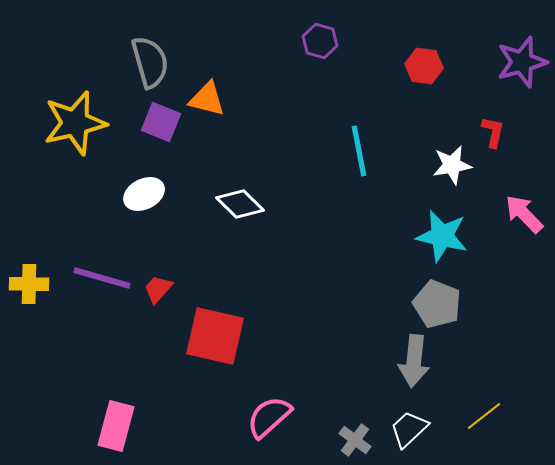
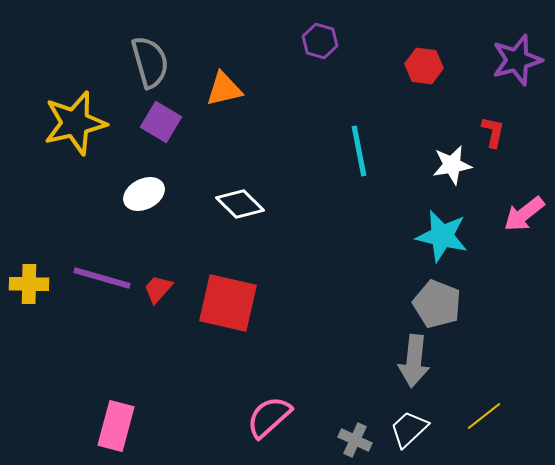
purple star: moved 5 px left, 2 px up
orange triangle: moved 17 px right, 10 px up; rotated 27 degrees counterclockwise
purple square: rotated 9 degrees clockwise
pink arrow: rotated 84 degrees counterclockwise
red square: moved 13 px right, 33 px up
gray cross: rotated 12 degrees counterclockwise
